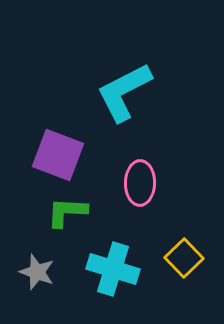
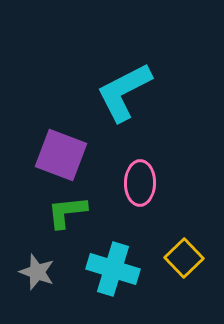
purple square: moved 3 px right
green L-shape: rotated 9 degrees counterclockwise
